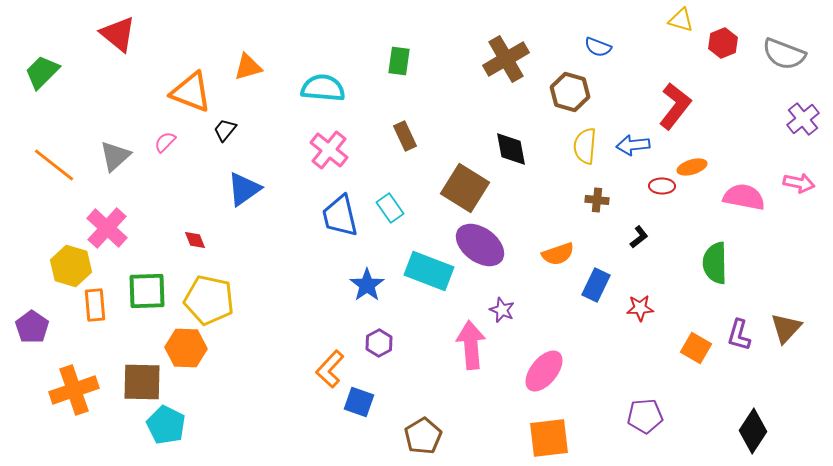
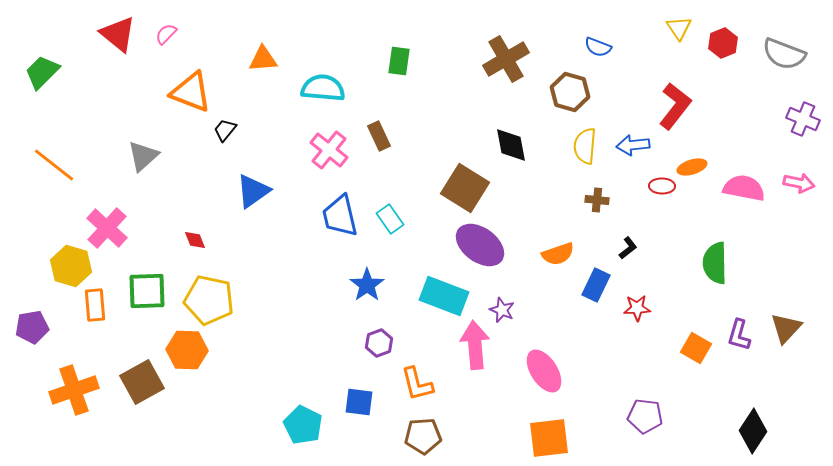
yellow triangle at (681, 20): moved 2 px left, 8 px down; rotated 40 degrees clockwise
orange triangle at (248, 67): moved 15 px right, 8 px up; rotated 12 degrees clockwise
purple cross at (803, 119): rotated 28 degrees counterclockwise
brown rectangle at (405, 136): moved 26 px left
pink semicircle at (165, 142): moved 1 px right, 108 px up
black diamond at (511, 149): moved 4 px up
gray triangle at (115, 156): moved 28 px right
blue triangle at (244, 189): moved 9 px right, 2 px down
pink semicircle at (744, 197): moved 9 px up
cyan rectangle at (390, 208): moved 11 px down
black L-shape at (639, 237): moved 11 px left, 11 px down
cyan rectangle at (429, 271): moved 15 px right, 25 px down
red star at (640, 308): moved 3 px left
purple pentagon at (32, 327): rotated 28 degrees clockwise
purple hexagon at (379, 343): rotated 8 degrees clockwise
pink arrow at (471, 345): moved 4 px right
orange hexagon at (186, 348): moved 1 px right, 2 px down
orange L-shape at (330, 369): moved 87 px right, 15 px down; rotated 57 degrees counterclockwise
pink ellipse at (544, 371): rotated 72 degrees counterclockwise
brown square at (142, 382): rotated 30 degrees counterclockwise
blue square at (359, 402): rotated 12 degrees counterclockwise
purple pentagon at (645, 416): rotated 12 degrees clockwise
cyan pentagon at (166, 425): moved 137 px right
brown pentagon at (423, 436): rotated 27 degrees clockwise
